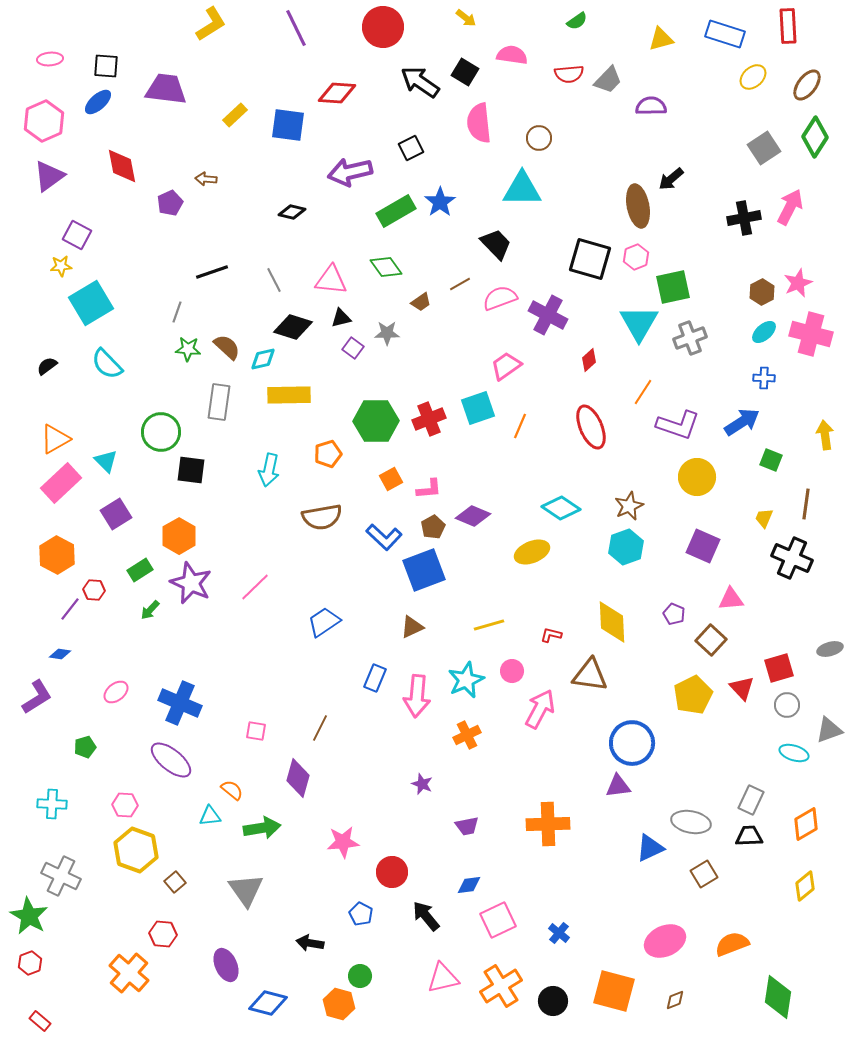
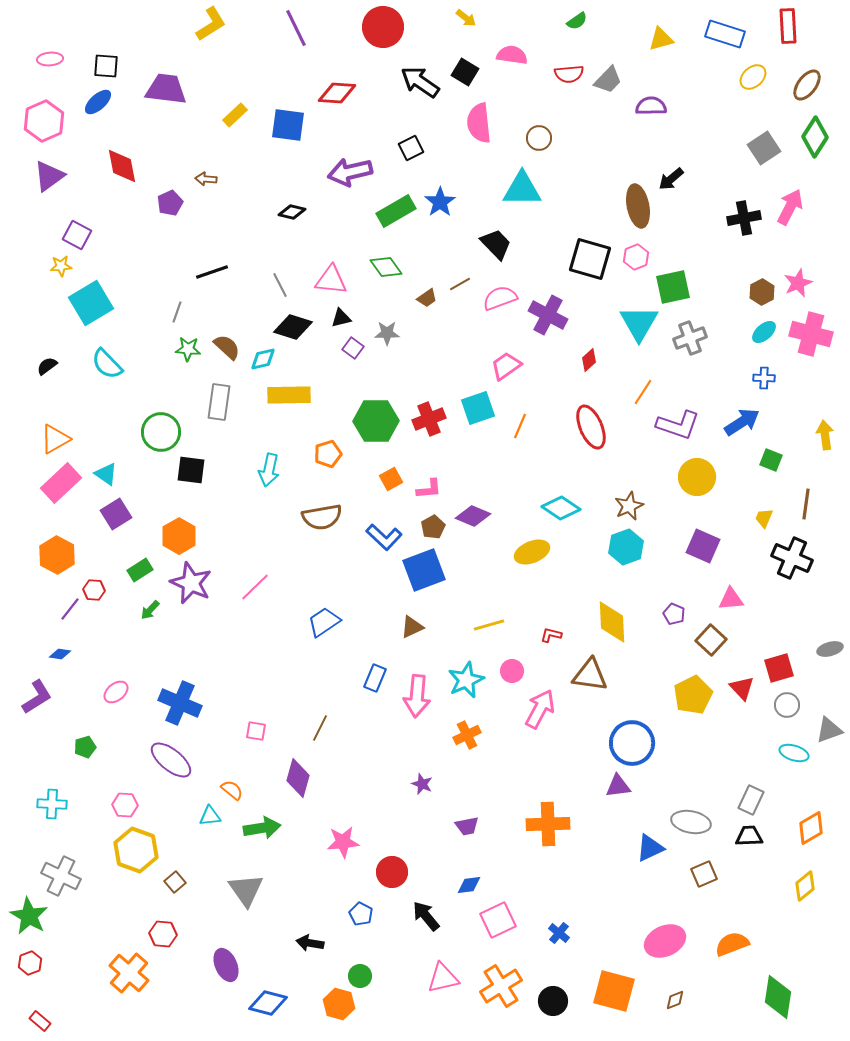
gray line at (274, 280): moved 6 px right, 5 px down
brown trapezoid at (421, 302): moved 6 px right, 4 px up
cyan triangle at (106, 461): moved 13 px down; rotated 10 degrees counterclockwise
orange diamond at (806, 824): moved 5 px right, 4 px down
brown square at (704, 874): rotated 8 degrees clockwise
